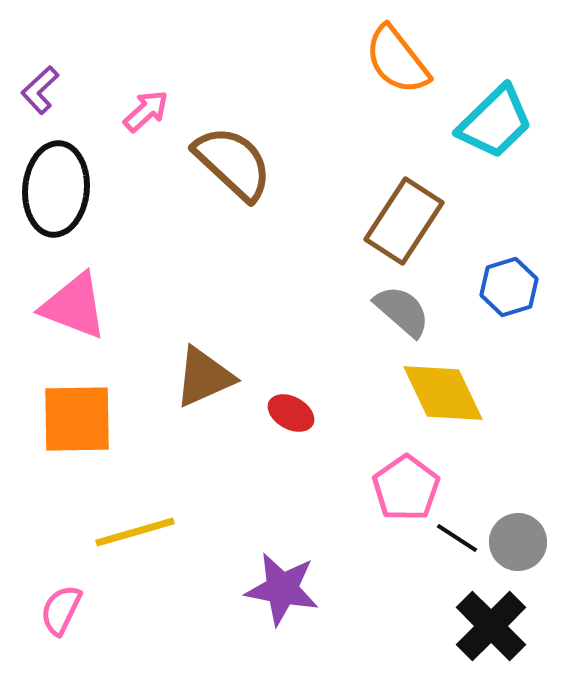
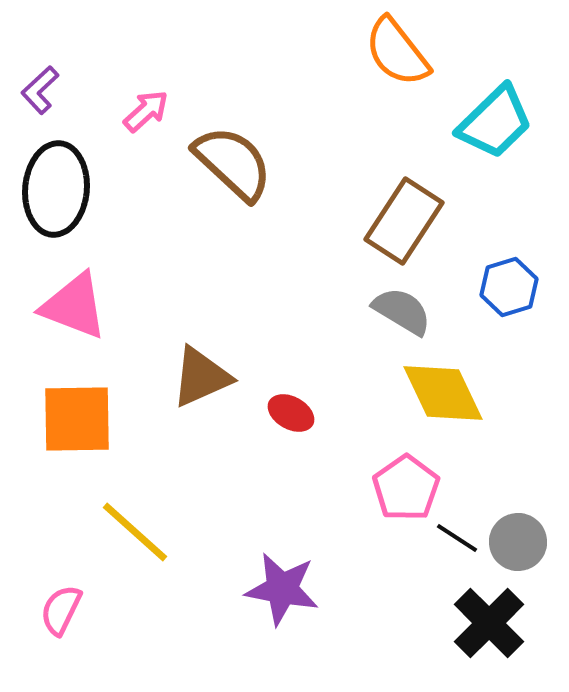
orange semicircle: moved 8 px up
gray semicircle: rotated 10 degrees counterclockwise
brown triangle: moved 3 px left
yellow line: rotated 58 degrees clockwise
black cross: moved 2 px left, 3 px up
